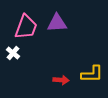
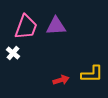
purple triangle: moved 1 px left, 3 px down
red arrow: rotated 21 degrees counterclockwise
